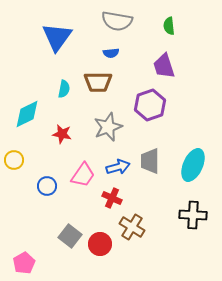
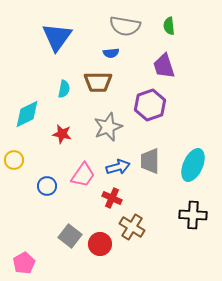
gray semicircle: moved 8 px right, 5 px down
